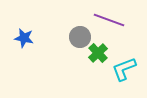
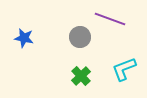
purple line: moved 1 px right, 1 px up
green cross: moved 17 px left, 23 px down
